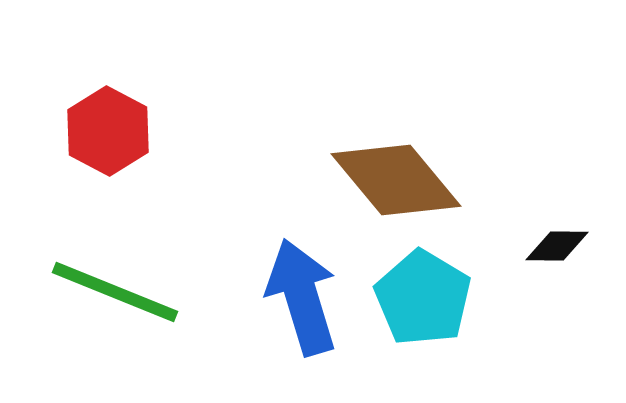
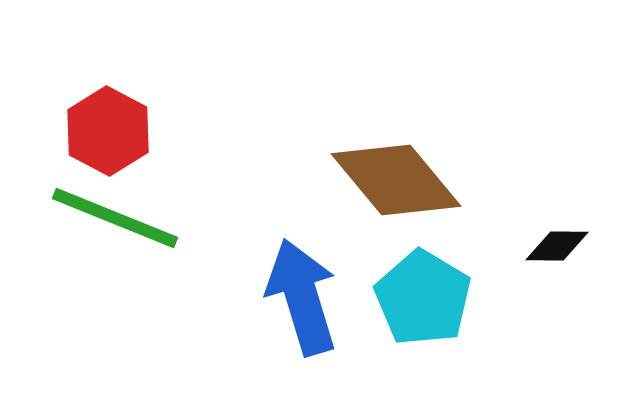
green line: moved 74 px up
